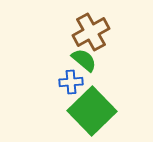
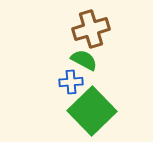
brown cross: moved 3 px up; rotated 12 degrees clockwise
green semicircle: rotated 12 degrees counterclockwise
